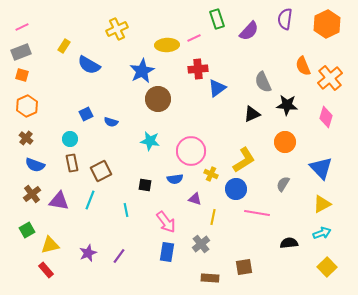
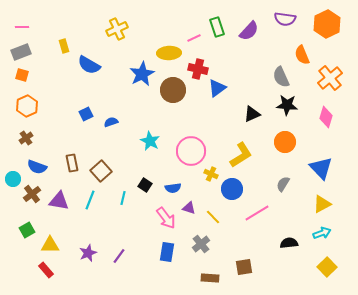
green rectangle at (217, 19): moved 8 px down
purple semicircle at (285, 19): rotated 90 degrees counterclockwise
pink line at (22, 27): rotated 24 degrees clockwise
yellow ellipse at (167, 45): moved 2 px right, 8 px down
yellow rectangle at (64, 46): rotated 48 degrees counterclockwise
orange semicircle at (303, 66): moved 1 px left, 11 px up
red cross at (198, 69): rotated 18 degrees clockwise
blue star at (142, 71): moved 3 px down
gray semicircle at (263, 82): moved 18 px right, 5 px up
brown circle at (158, 99): moved 15 px right, 9 px up
blue semicircle at (111, 122): rotated 144 degrees clockwise
brown cross at (26, 138): rotated 16 degrees clockwise
cyan circle at (70, 139): moved 57 px left, 40 px down
cyan star at (150, 141): rotated 18 degrees clockwise
yellow L-shape at (244, 160): moved 3 px left, 5 px up
blue semicircle at (35, 165): moved 2 px right, 2 px down
brown square at (101, 171): rotated 15 degrees counterclockwise
blue semicircle at (175, 179): moved 2 px left, 9 px down
black square at (145, 185): rotated 24 degrees clockwise
blue circle at (236, 189): moved 4 px left
purple triangle at (195, 199): moved 6 px left, 9 px down
cyan line at (126, 210): moved 3 px left, 12 px up; rotated 24 degrees clockwise
pink line at (257, 213): rotated 40 degrees counterclockwise
yellow line at (213, 217): rotated 56 degrees counterclockwise
pink arrow at (166, 222): moved 4 px up
yellow triangle at (50, 245): rotated 12 degrees clockwise
